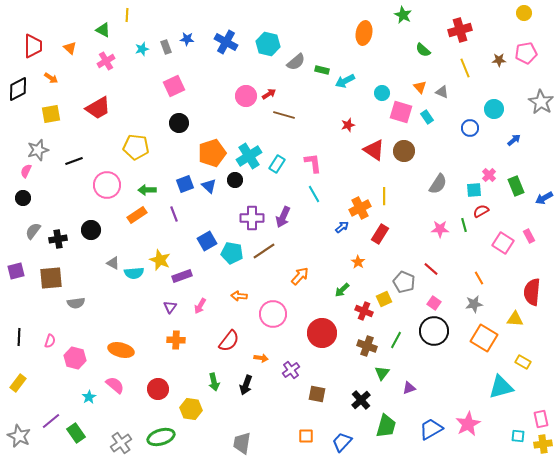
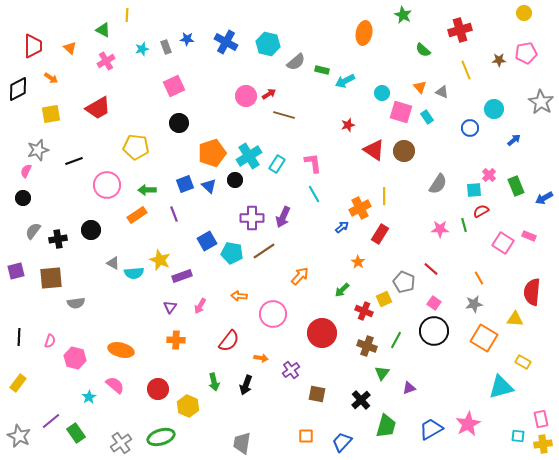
yellow line at (465, 68): moved 1 px right, 2 px down
pink rectangle at (529, 236): rotated 40 degrees counterclockwise
yellow hexagon at (191, 409): moved 3 px left, 3 px up; rotated 15 degrees clockwise
